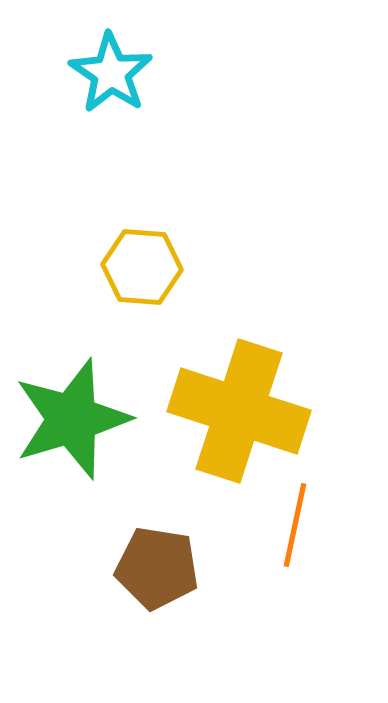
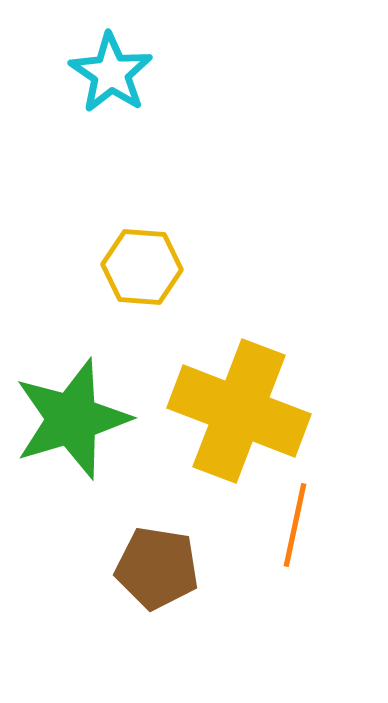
yellow cross: rotated 3 degrees clockwise
